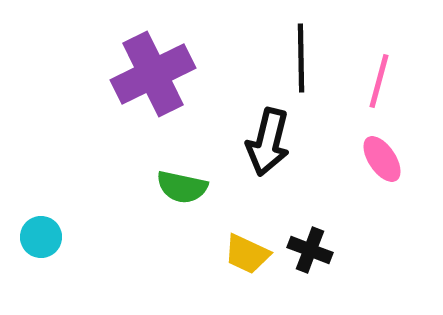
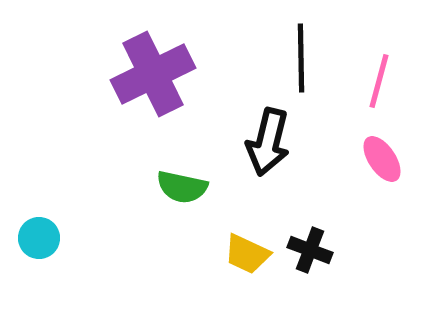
cyan circle: moved 2 px left, 1 px down
